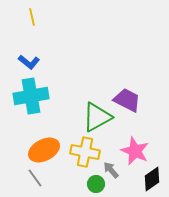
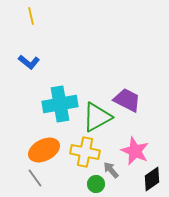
yellow line: moved 1 px left, 1 px up
cyan cross: moved 29 px right, 8 px down
